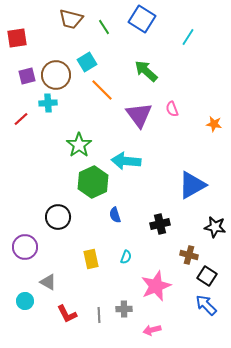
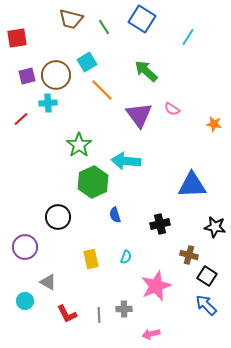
pink semicircle: rotated 35 degrees counterclockwise
blue triangle: rotated 28 degrees clockwise
pink arrow: moved 1 px left, 4 px down
